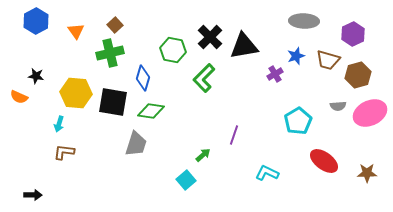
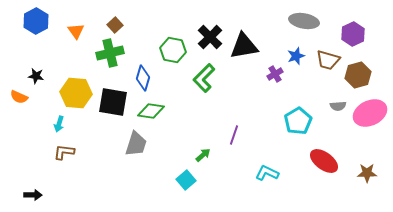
gray ellipse: rotated 8 degrees clockwise
